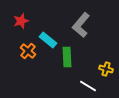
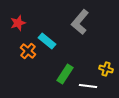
red star: moved 3 px left, 2 px down
gray L-shape: moved 1 px left, 3 px up
cyan rectangle: moved 1 px left, 1 px down
green rectangle: moved 2 px left, 17 px down; rotated 36 degrees clockwise
white line: rotated 24 degrees counterclockwise
